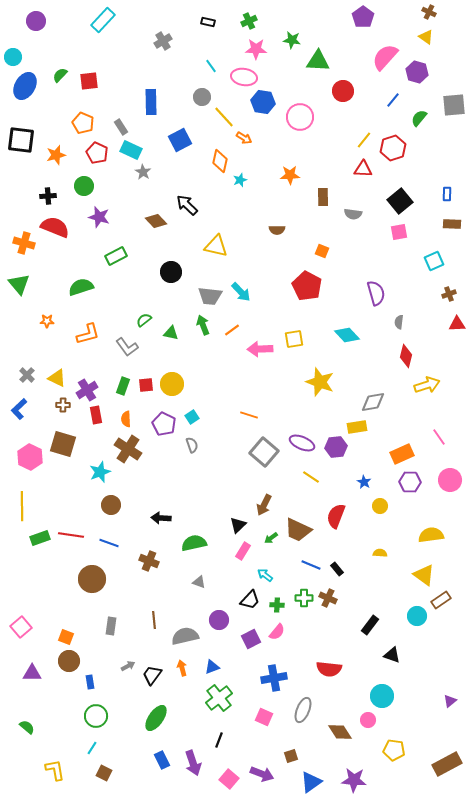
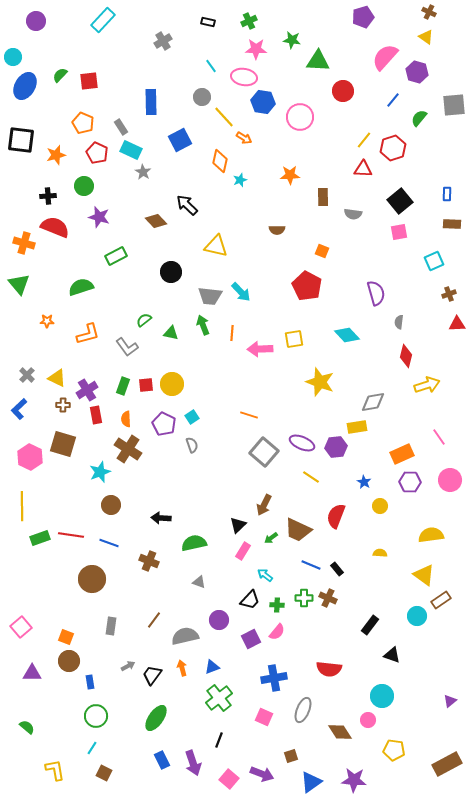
purple pentagon at (363, 17): rotated 20 degrees clockwise
orange line at (232, 330): moved 3 px down; rotated 49 degrees counterclockwise
brown line at (154, 620): rotated 42 degrees clockwise
